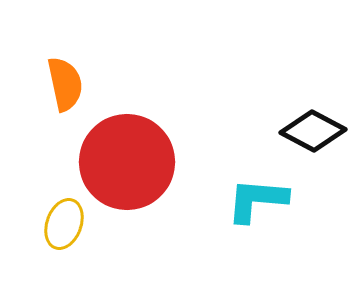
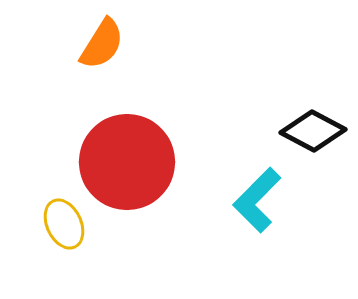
orange semicircle: moved 37 px right, 40 px up; rotated 44 degrees clockwise
cyan L-shape: rotated 50 degrees counterclockwise
yellow ellipse: rotated 45 degrees counterclockwise
